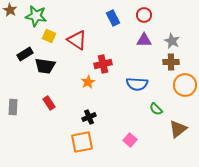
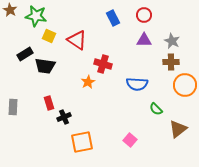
red cross: rotated 30 degrees clockwise
red rectangle: rotated 16 degrees clockwise
black cross: moved 25 px left
